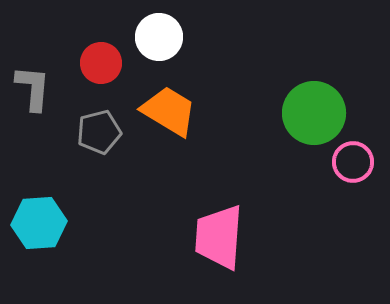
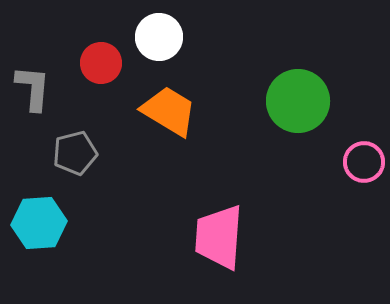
green circle: moved 16 px left, 12 px up
gray pentagon: moved 24 px left, 21 px down
pink circle: moved 11 px right
